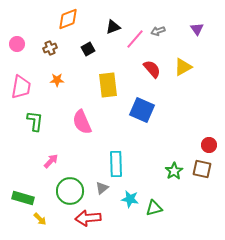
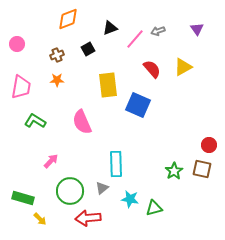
black triangle: moved 3 px left, 1 px down
brown cross: moved 7 px right, 7 px down
blue square: moved 4 px left, 5 px up
green L-shape: rotated 65 degrees counterclockwise
